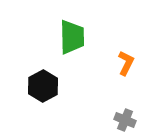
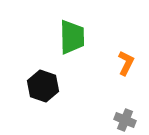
black hexagon: rotated 12 degrees counterclockwise
